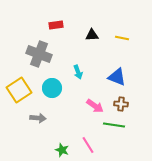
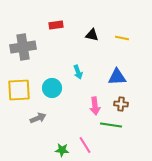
black triangle: rotated 16 degrees clockwise
gray cross: moved 16 px left, 7 px up; rotated 30 degrees counterclockwise
blue triangle: rotated 24 degrees counterclockwise
yellow square: rotated 30 degrees clockwise
pink arrow: rotated 48 degrees clockwise
gray arrow: rotated 28 degrees counterclockwise
green line: moved 3 px left
pink line: moved 3 px left
green star: rotated 16 degrees counterclockwise
